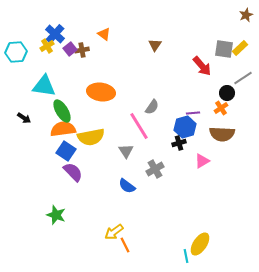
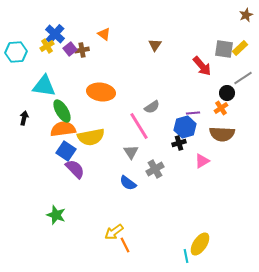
gray semicircle: rotated 21 degrees clockwise
black arrow: rotated 112 degrees counterclockwise
gray triangle: moved 5 px right, 1 px down
purple semicircle: moved 2 px right, 3 px up
blue semicircle: moved 1 px right, 3 px up
